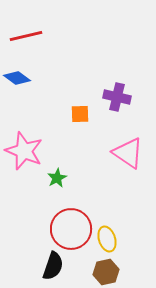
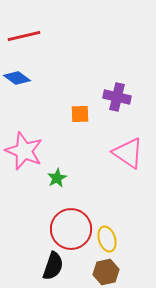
red line: moved 2 px left
